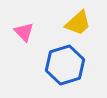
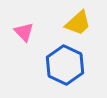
blue hexagon: rotated 18 degrees counterclockwise
